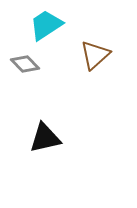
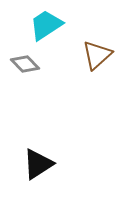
brown triangle: moved 2 px right
black triangle: moved 7 px left, 26 px down; rotated 20 degrees counterclockwise
